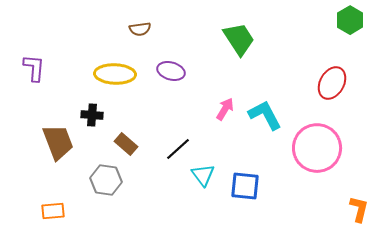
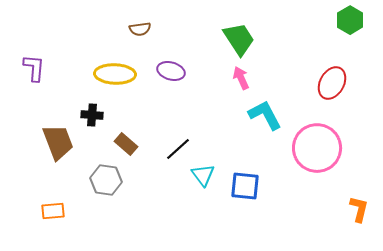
pink arrow: moved 16 px right, 31 px up; rotated 55 degrees counterclockwise
